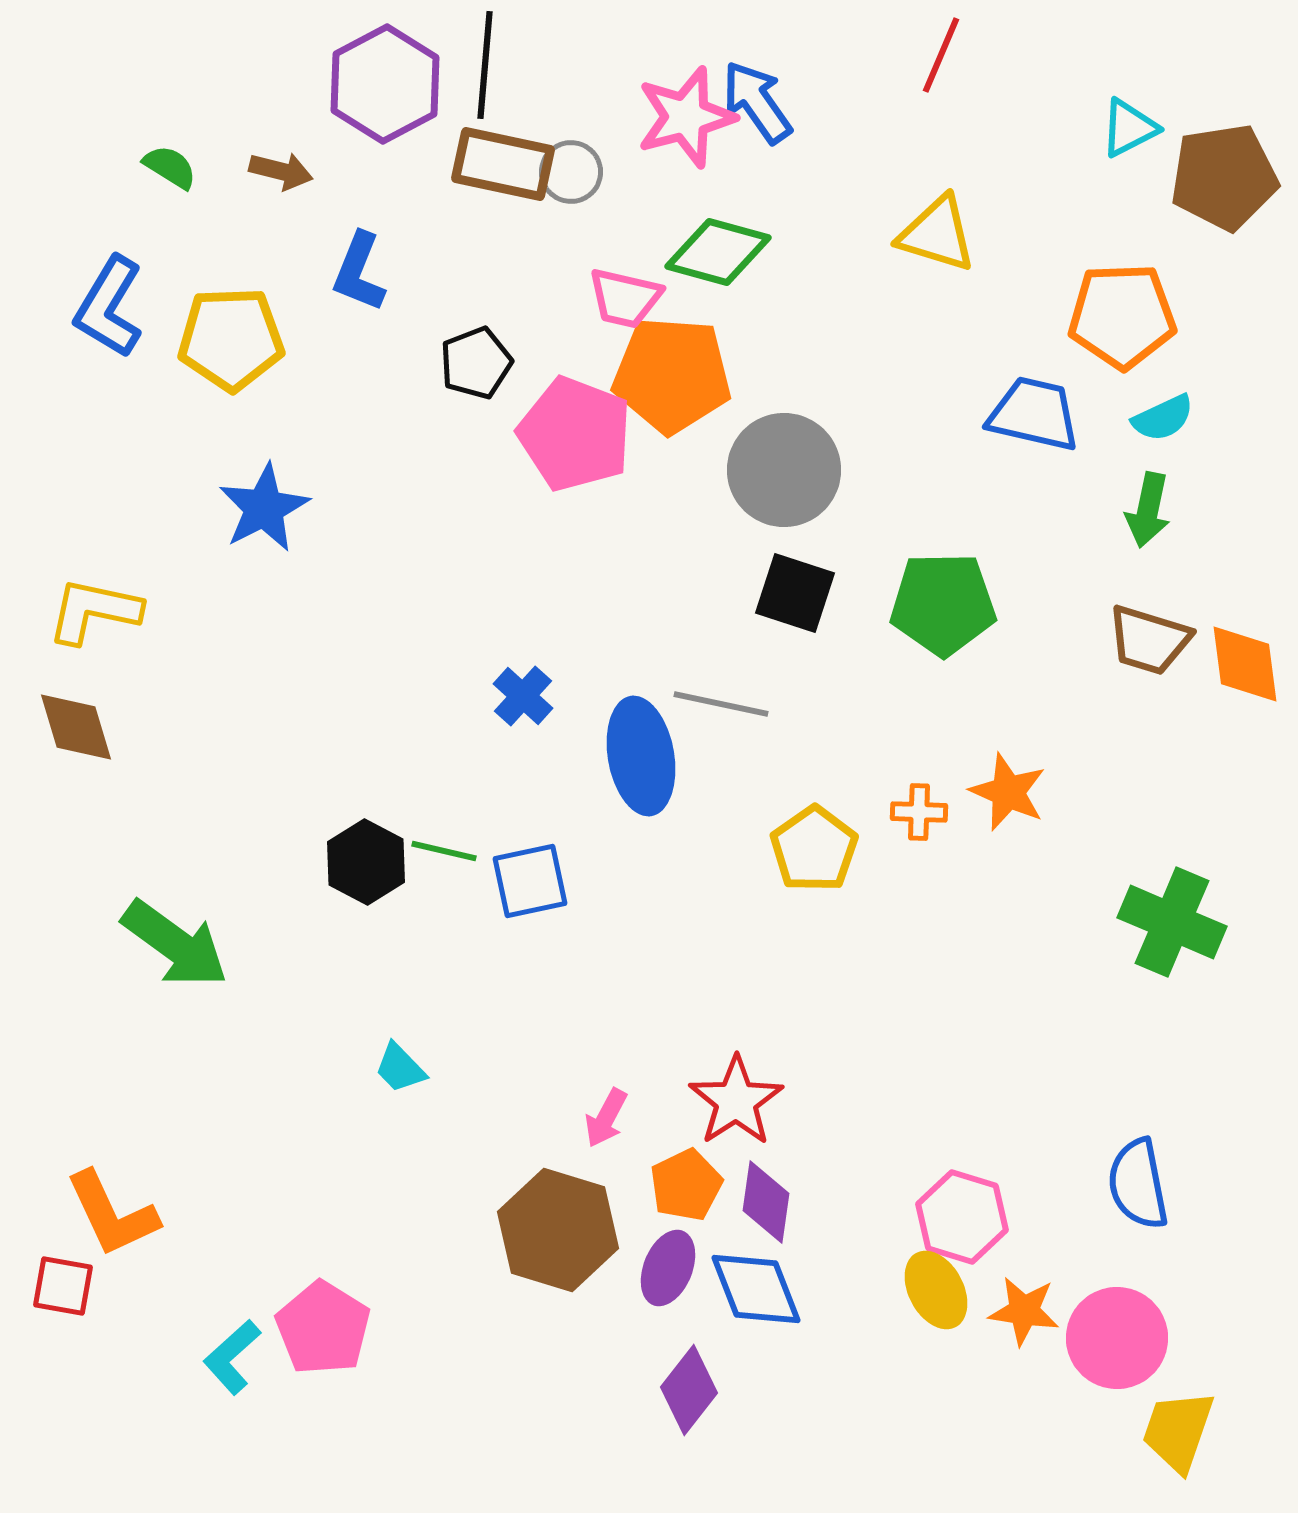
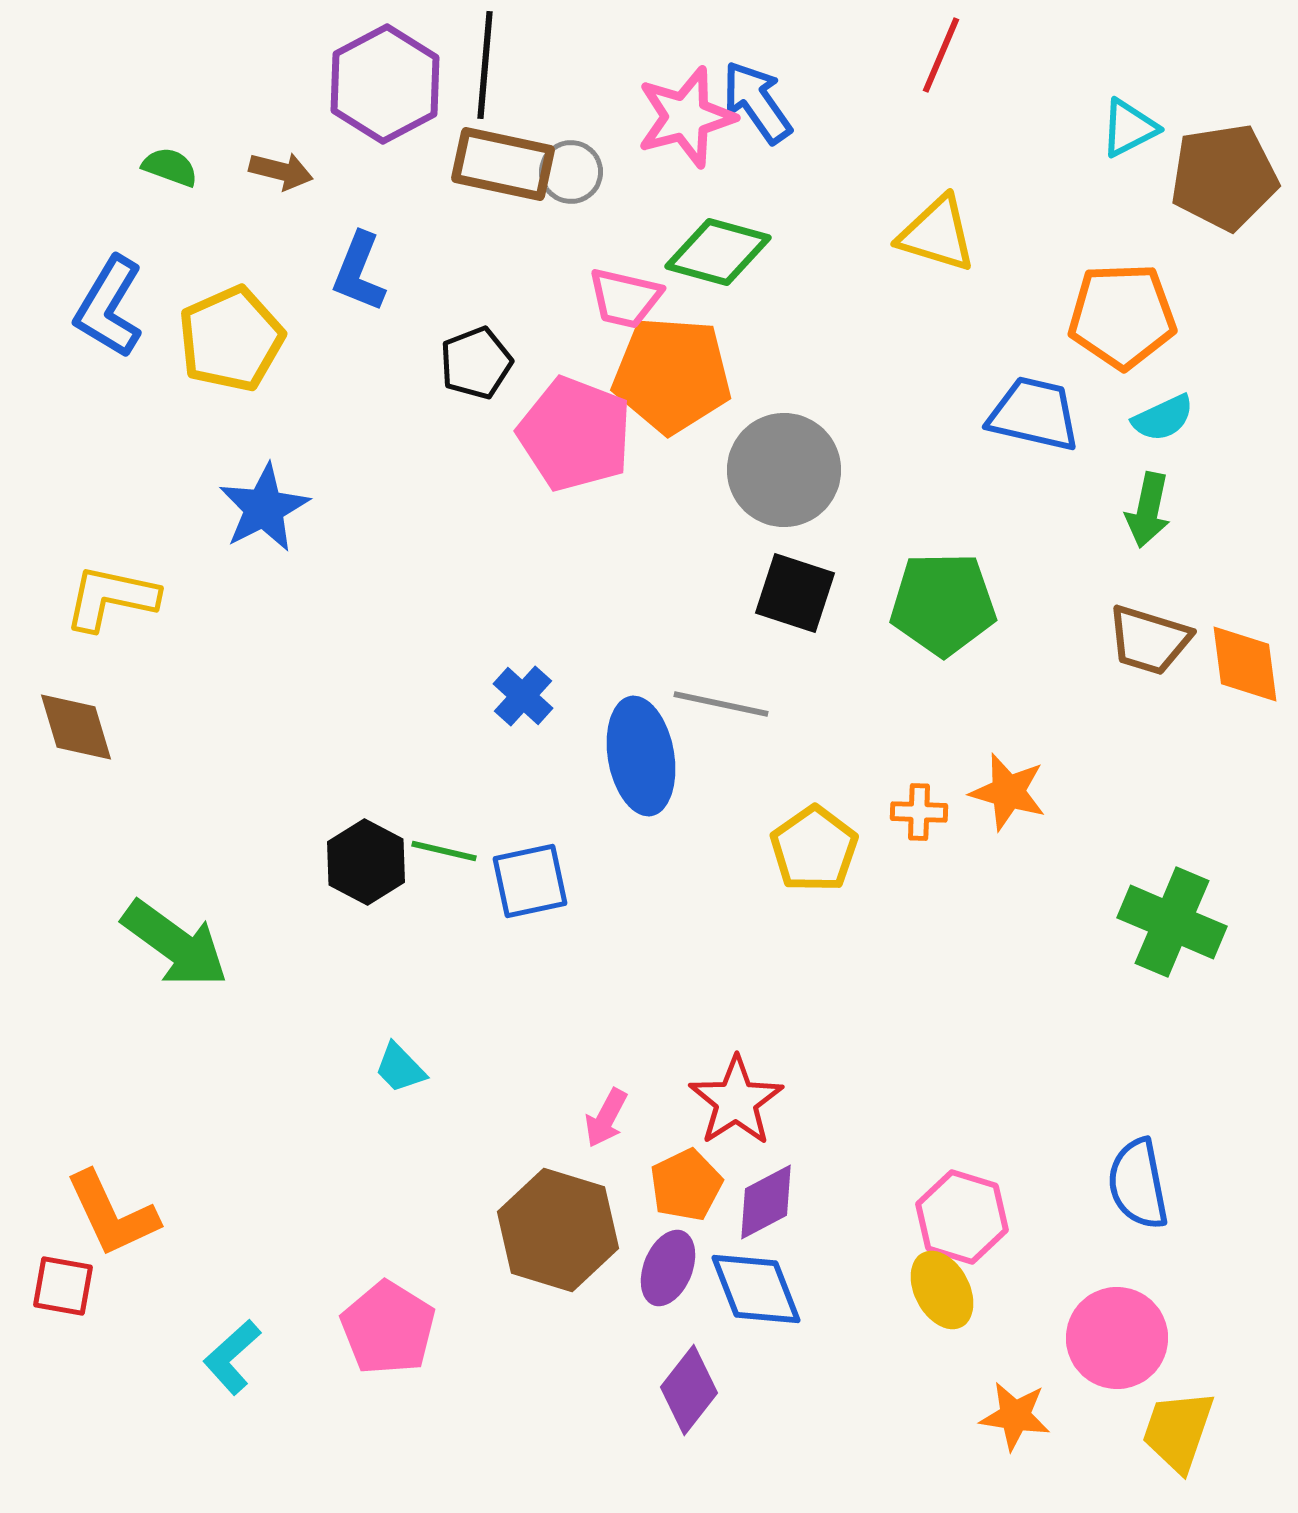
green semicircle at (170, 167): rotated 12 degrees counterclockwise
yellow pentagon at (231, 339): rotated 22 degrees counterclockwise
yellow L-shape at (94, 611): moved 17 px right, 13 px up
orange star at (1008, 792): rotated 8 degrees counterclockwise
purple diamond at (766, 1202): rotated 54 degrees clockwise
yellow ellipse at (936, 1290): moved 6 px right
orange star at (1024, 1311): moved 9 px left, 105 px down
pink pentagon at (323, 1328): moved 65 px right
